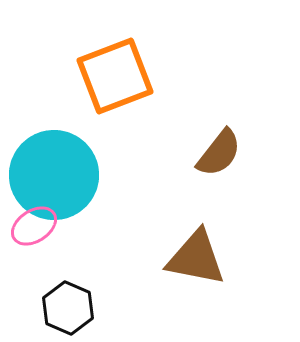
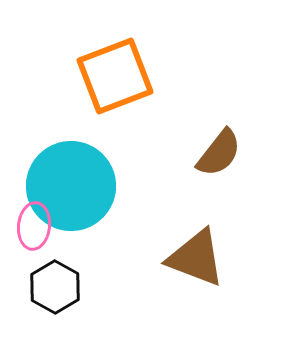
cyan circle: moved 17 px right, 11 px down
pink ellipse: rotated 51 degrees counterclockwise
brown triangle: rotated 10 degrees clockwise
black hexagon: moved 13 px left, 21 px up; rotated 6 degrees clockwise
